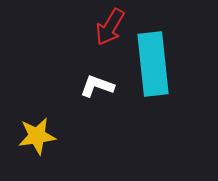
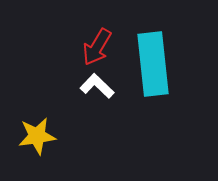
red arrow: moved 13 px left, 20 px down
white L-shape: rotated 24 degrees clockwise
